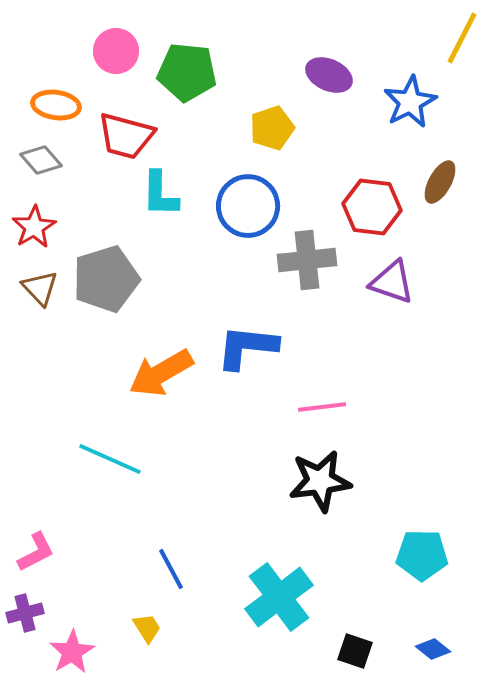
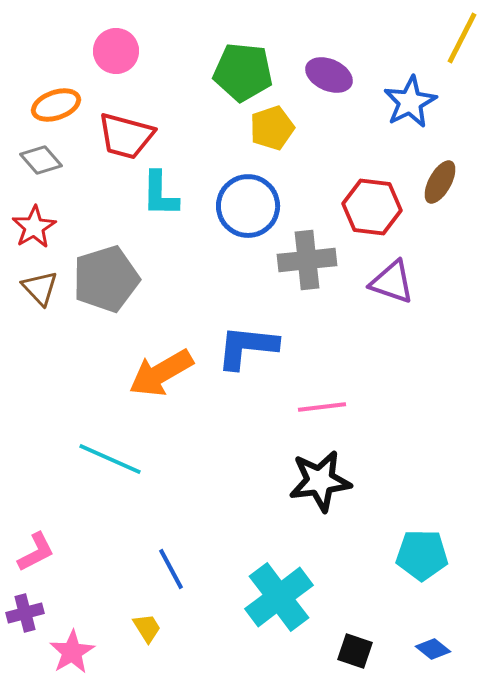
green pentagon: moved 56 px right
orange ellipse: rotated 27 degrees counterclockwise
